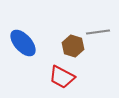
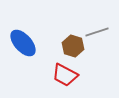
gray line: moved 1 px left; rotated 10 degrees counterclockwise
red trapezoid: moved 3 px right, 2 px up
